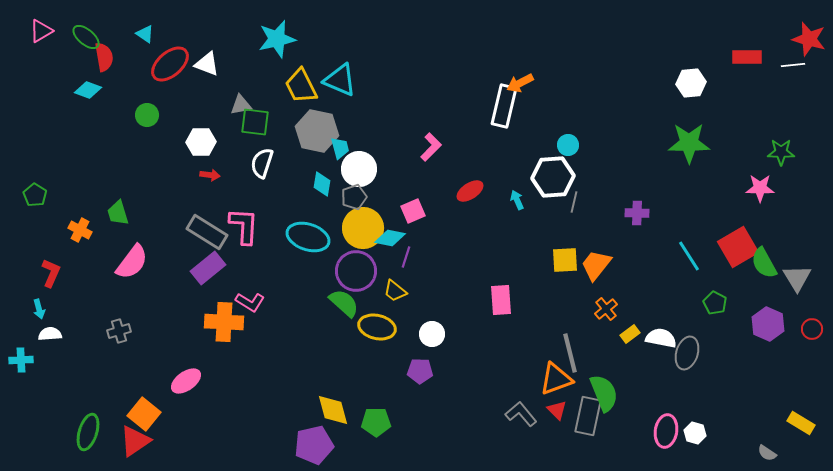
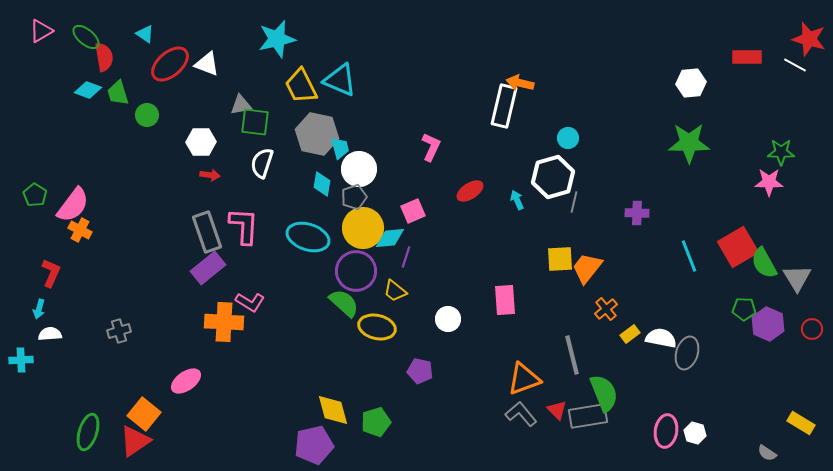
white line at (793, 65): moved 2 px right; rotated 35 degrees clockwise
orange arrow at (520, 83): rotated 40 degrees clockwise
gray hexagon at (317, 131): moved 3 px down
cyan circle at (568, 145): moved 7 px up
pink L-shape at (431, 147): rotated 20 degrees counterclockwise
white hexagon at (553, 177): rotated 12 degrees counterclockwise
pink star at (760, 188): moved 9 px right, 6 px up
green trapezoid at (118, 213): moved 120 px up
gray rectangle at (207, 232): rotated 39 degrees clockwise
cyan diamond at (390, 238): rotated 16 degrees counterclockwise
cyan line at (689, 256): rotated 12 degrees clockwise
yellow square at (565, 260): moved 5 px left, 1 px up
pink semicircle at (132, 262): moved 59 px left, 57 px up
orange trapezoid at (596, 265): moved 9 px left, 3 px down
pink rectangle at (501, 300): moved 4 px right
green pentagon at (715, 303): moved 29 px right, 6 px down; rotated 25 degrees counterclockwise
cyan arrow at (39, 309): rotated 30 degrees clockwise
white circle at (432, 334): moved 16 px right, 15 px up
gray line at (570, 353): moved 2 px right, 2 px down
purple pentagon at (420, 371): rotated 10 degrees clockwise
orange triangle at (556, 379): moved 32 px left
gray rectangle at (588, 416): rotated 69 degrees clockwise
green pentagon at (376, 422): rotated 16 degrees counterclockwise
